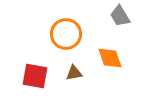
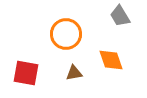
orange diamond: moved 1 px right, 2 px down
red square: moved 9 px left, 3 px up
